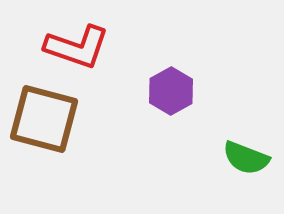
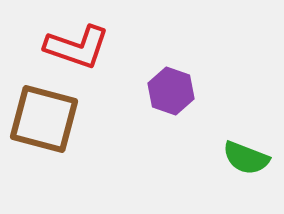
purple hexagon: rotated 12 degrees counterclockwise
